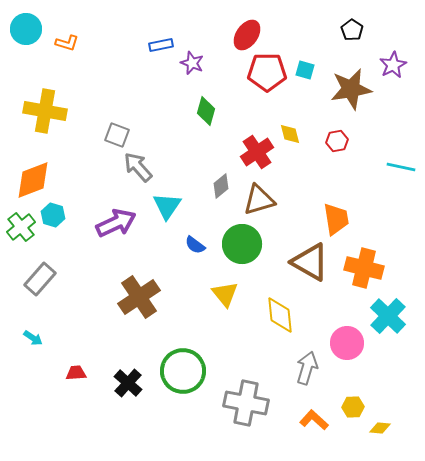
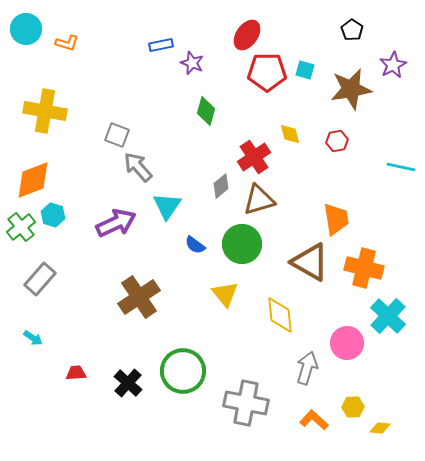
red cross at (257, 152): moved 3 px left, 5 px down
